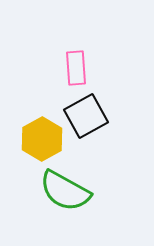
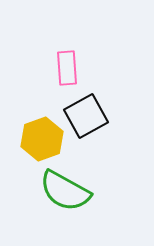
pink rectangle: moved 9 px left
yellow hexagon: rotated 9 degrees clockwise
